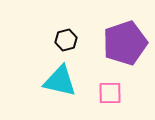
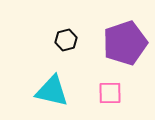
cyan triangle: moved 8 px left, 10 px down
